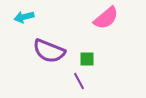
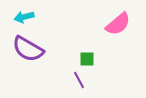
pink semicircle: moved 12 px right, 6 px down
purple semicircle: moved 21 px left, 2 px up; rotated 8 degrees clockwise
purple line: moved 1 px up
